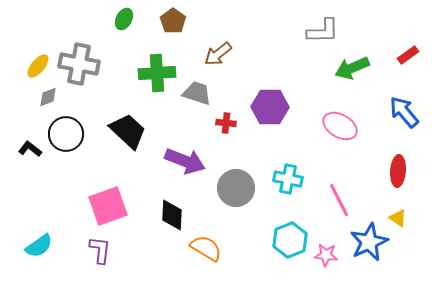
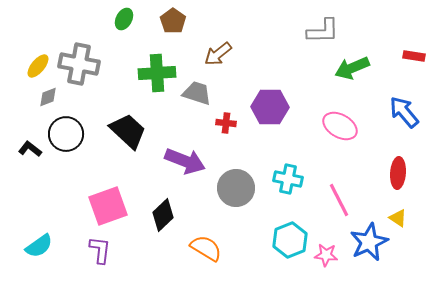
red rectangle: moved 6 px right, 1 px down; rotated 45 degrees clockwise
red ellipse: moved 2 px down
black diamond: moved 9 px left; rotated 44 degrees clockwise
